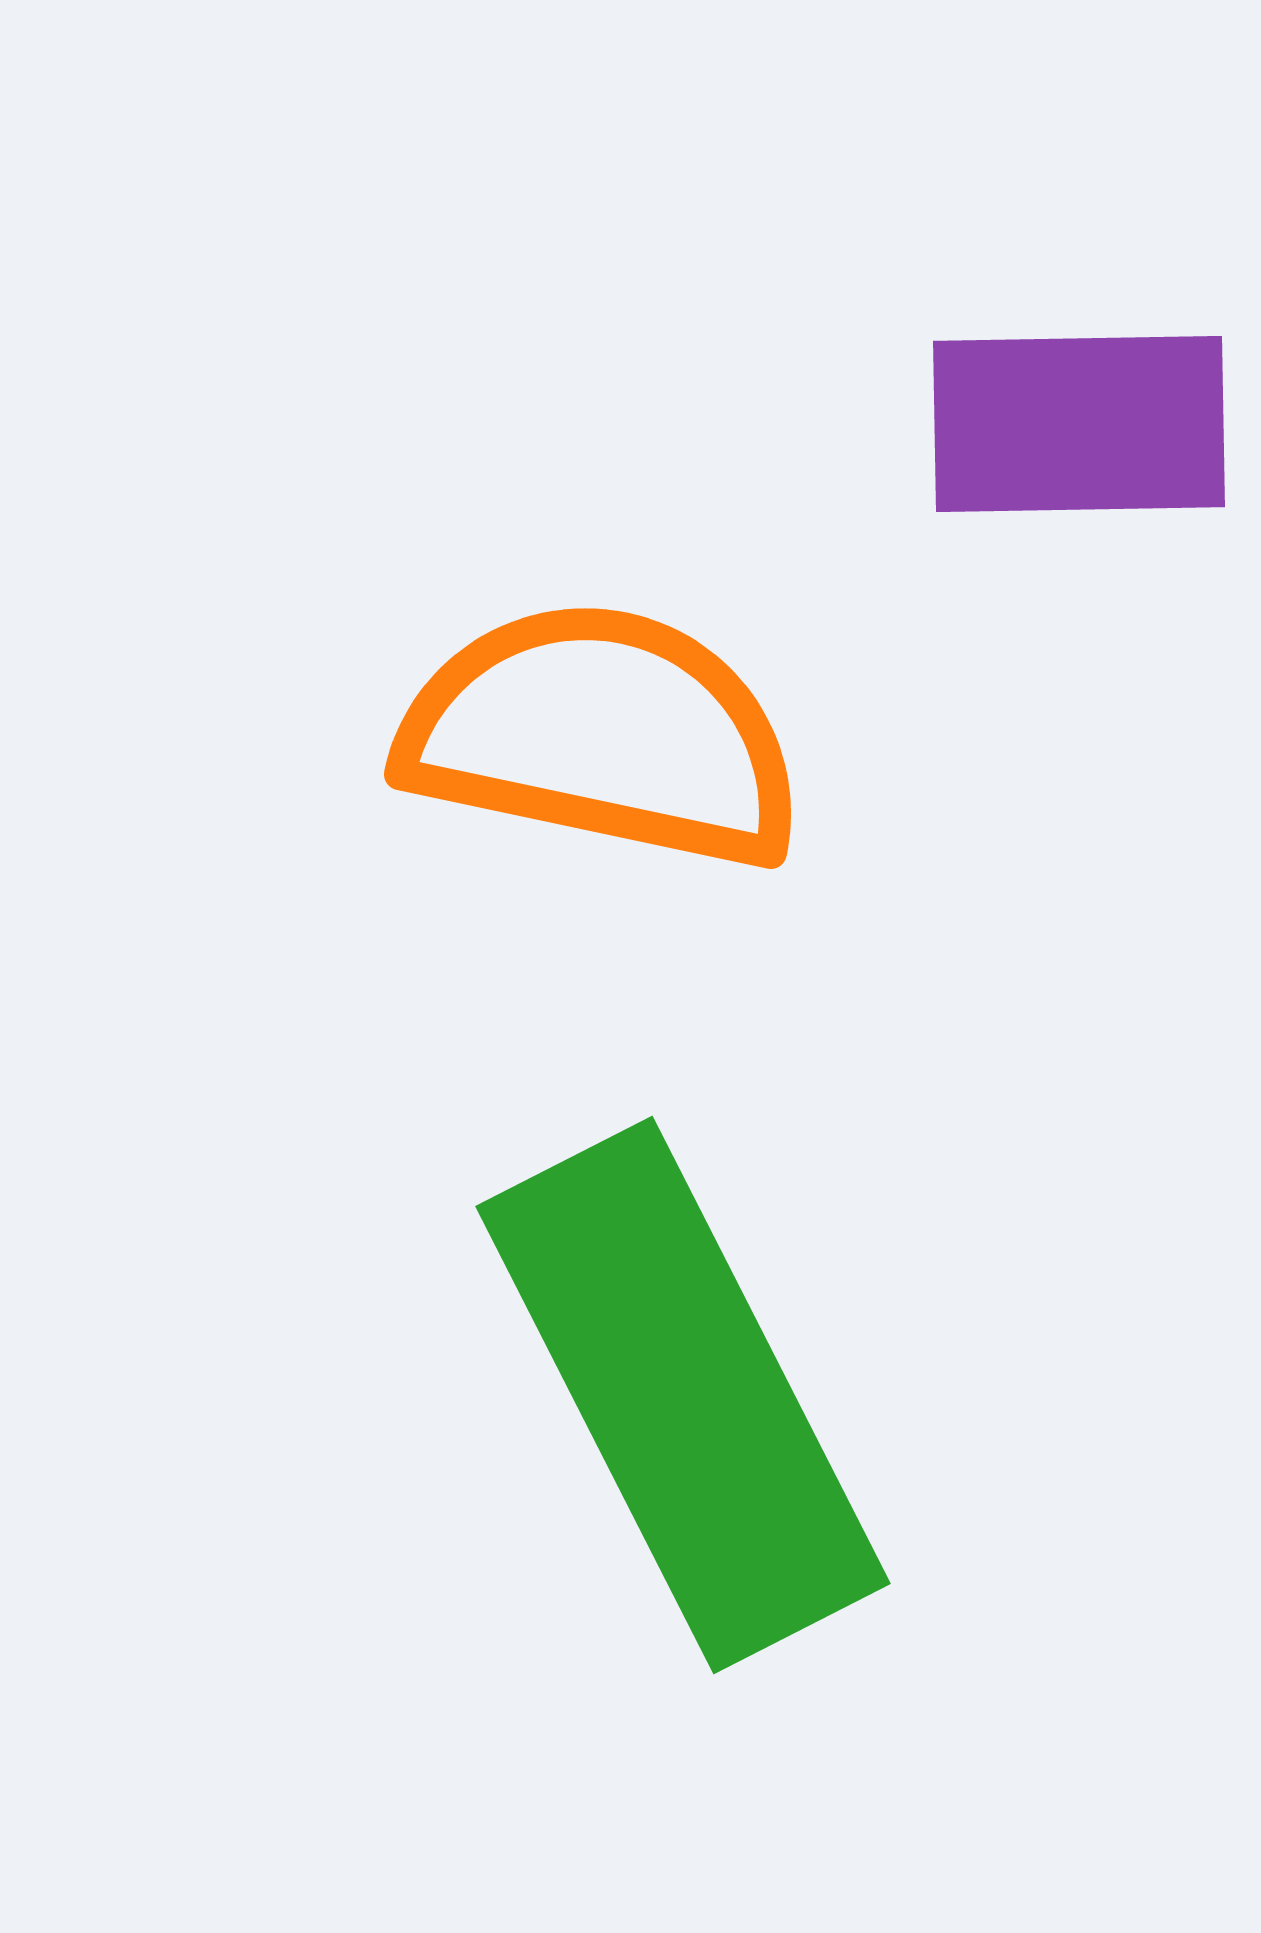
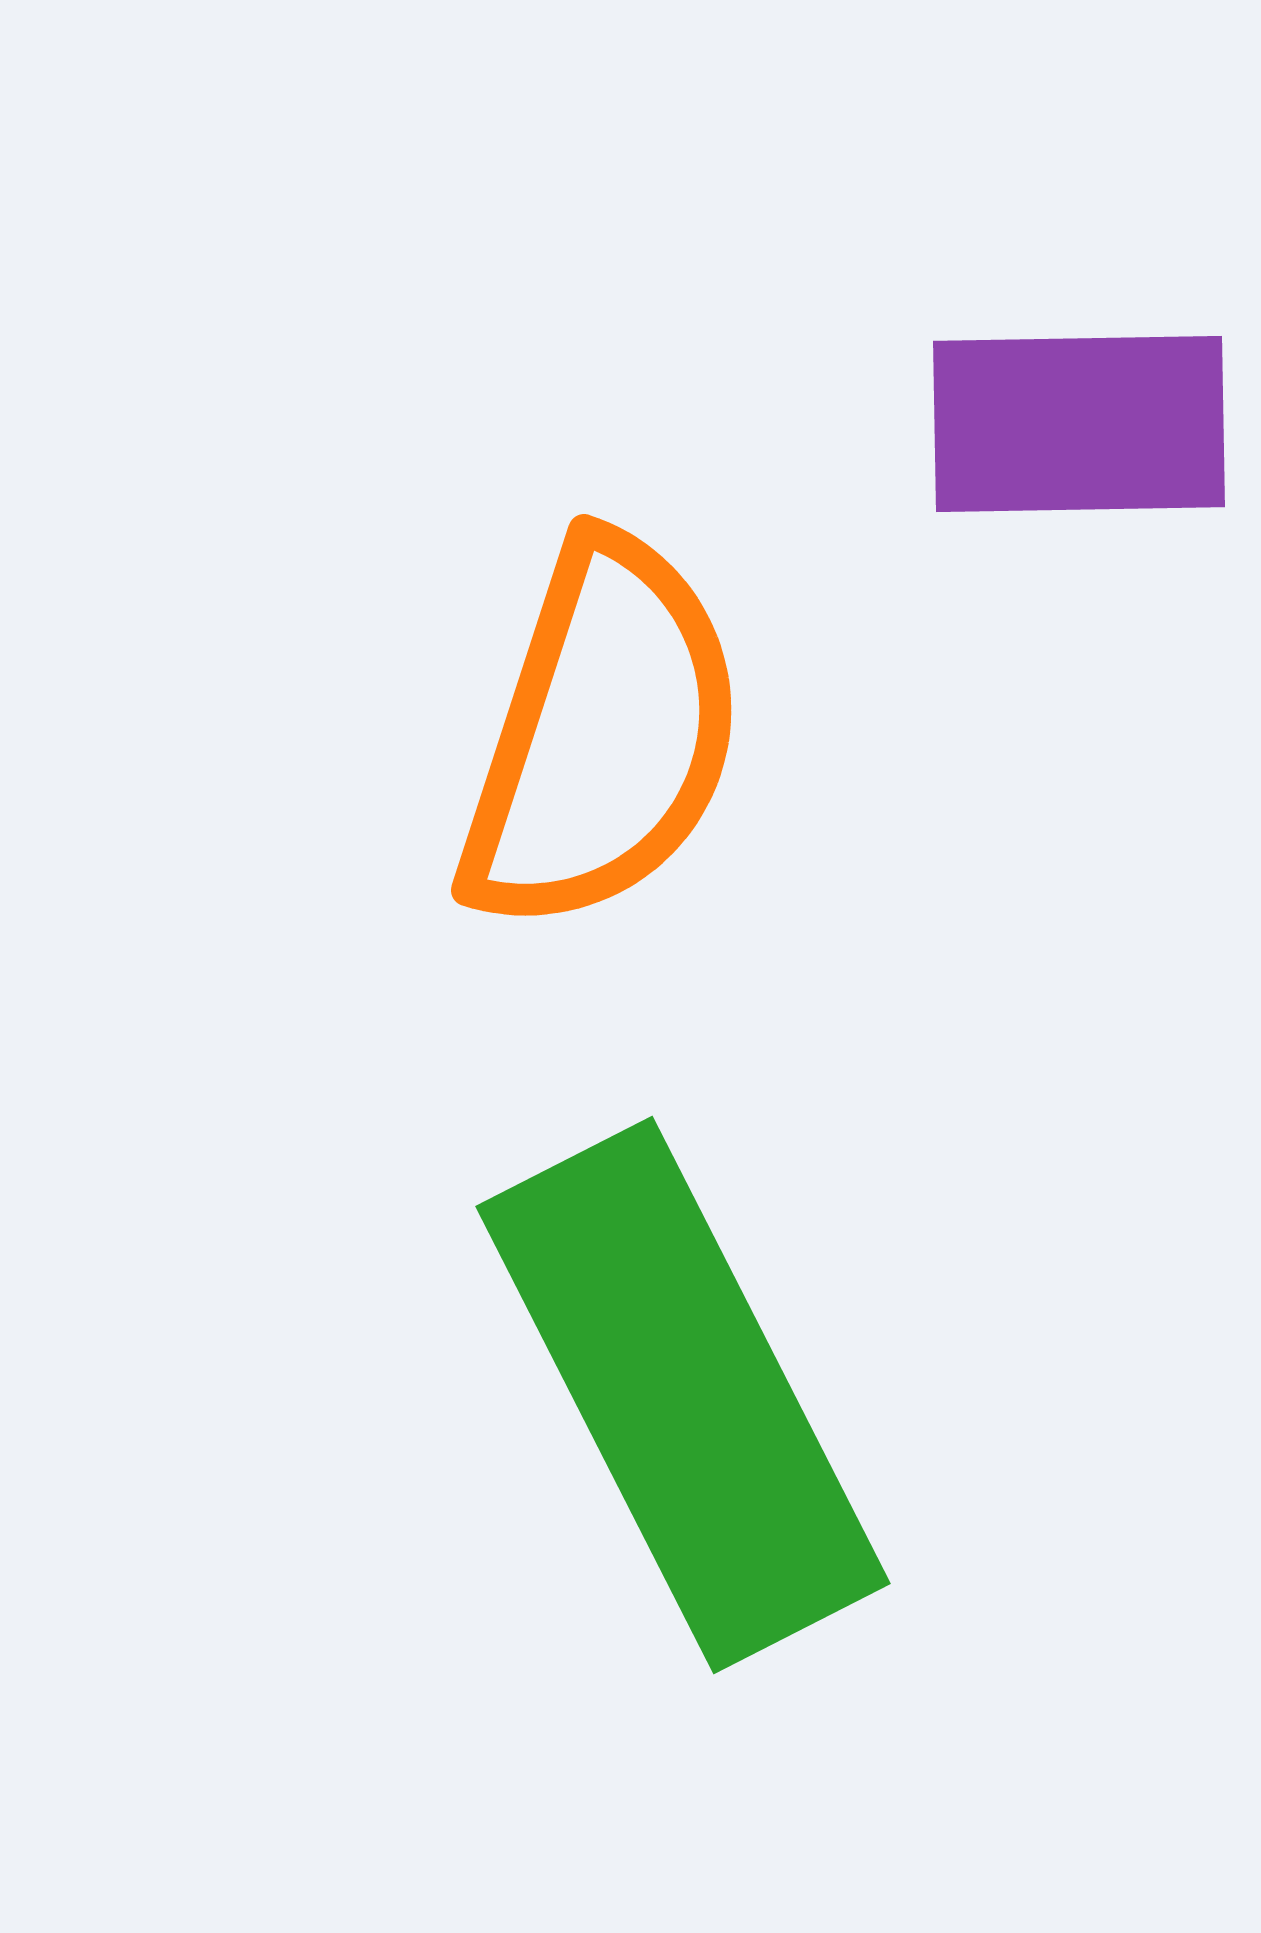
orange semicircle: rotated 96 degrees clockwise
